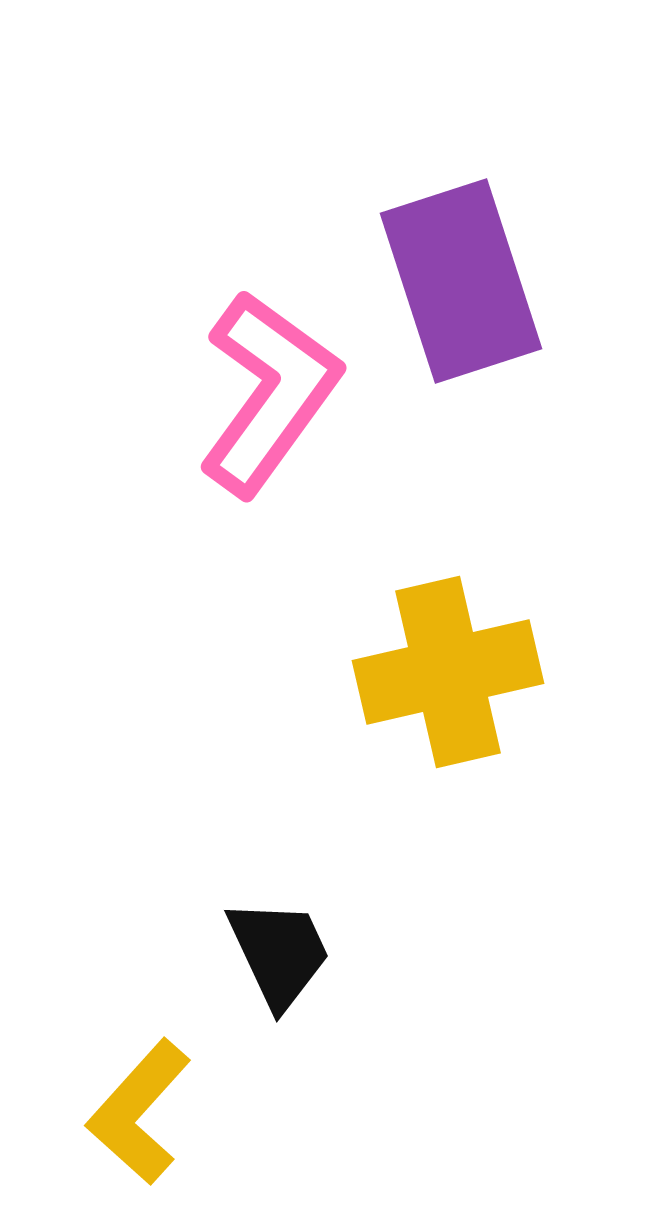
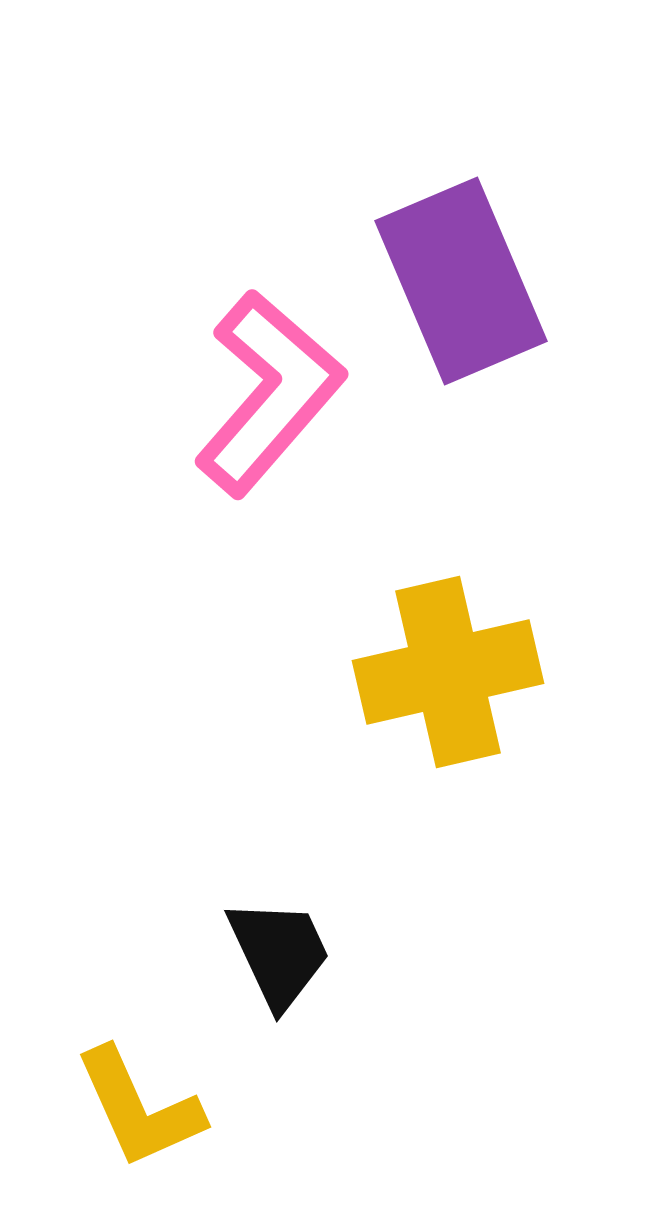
purple rectangle: rotated 5 degrees counterclockwise
pink L-shape: rotated 5 degrees clockwise
yellow L-shape: moved 4 px up; rotated 66 degrees counterclockwise
